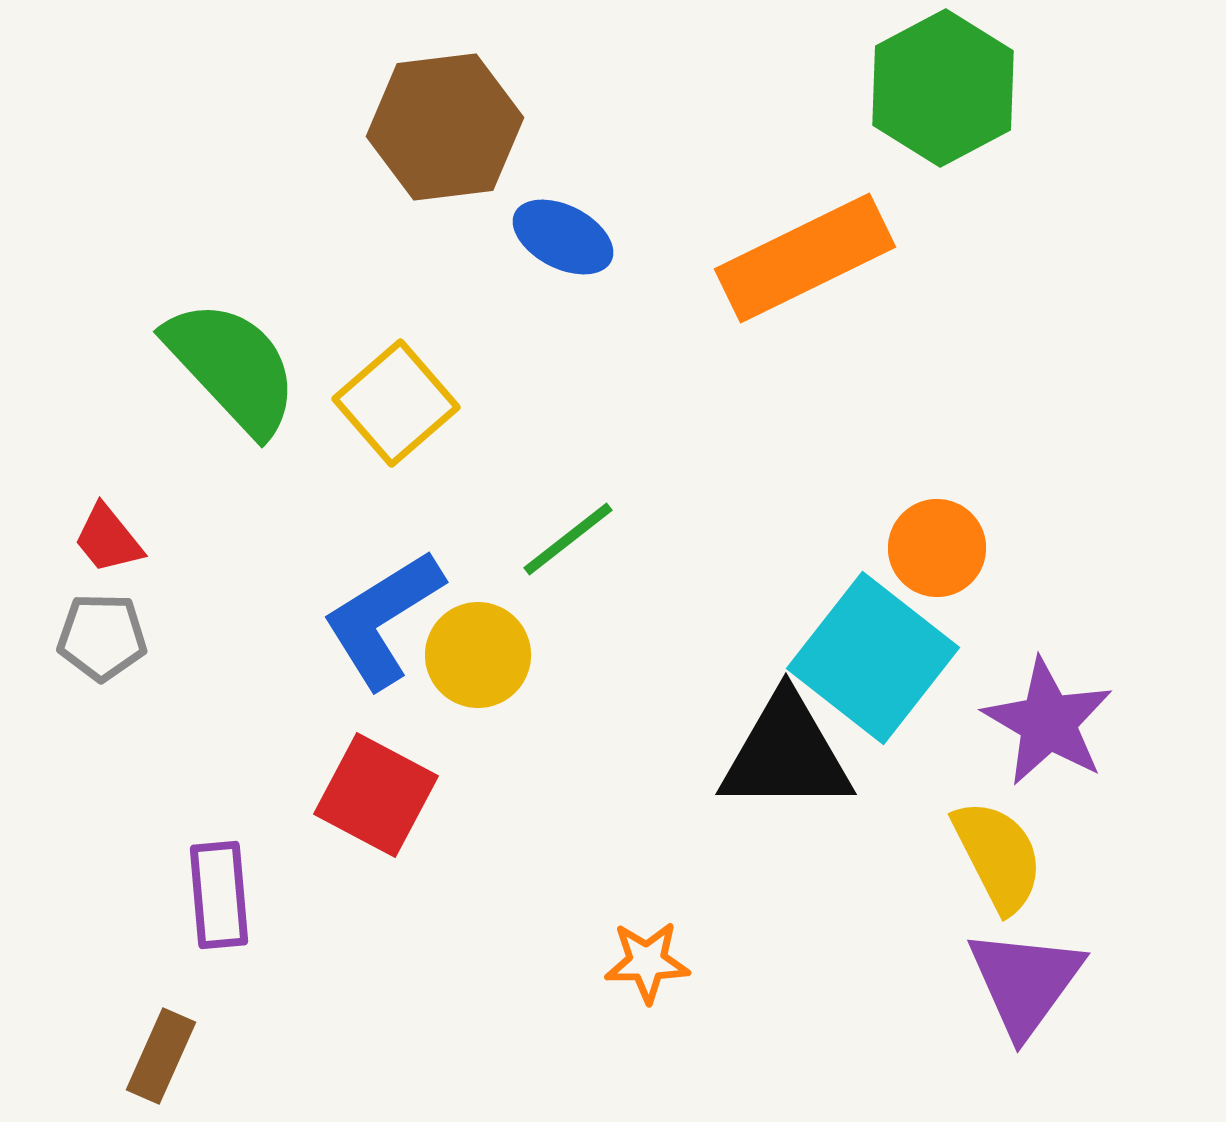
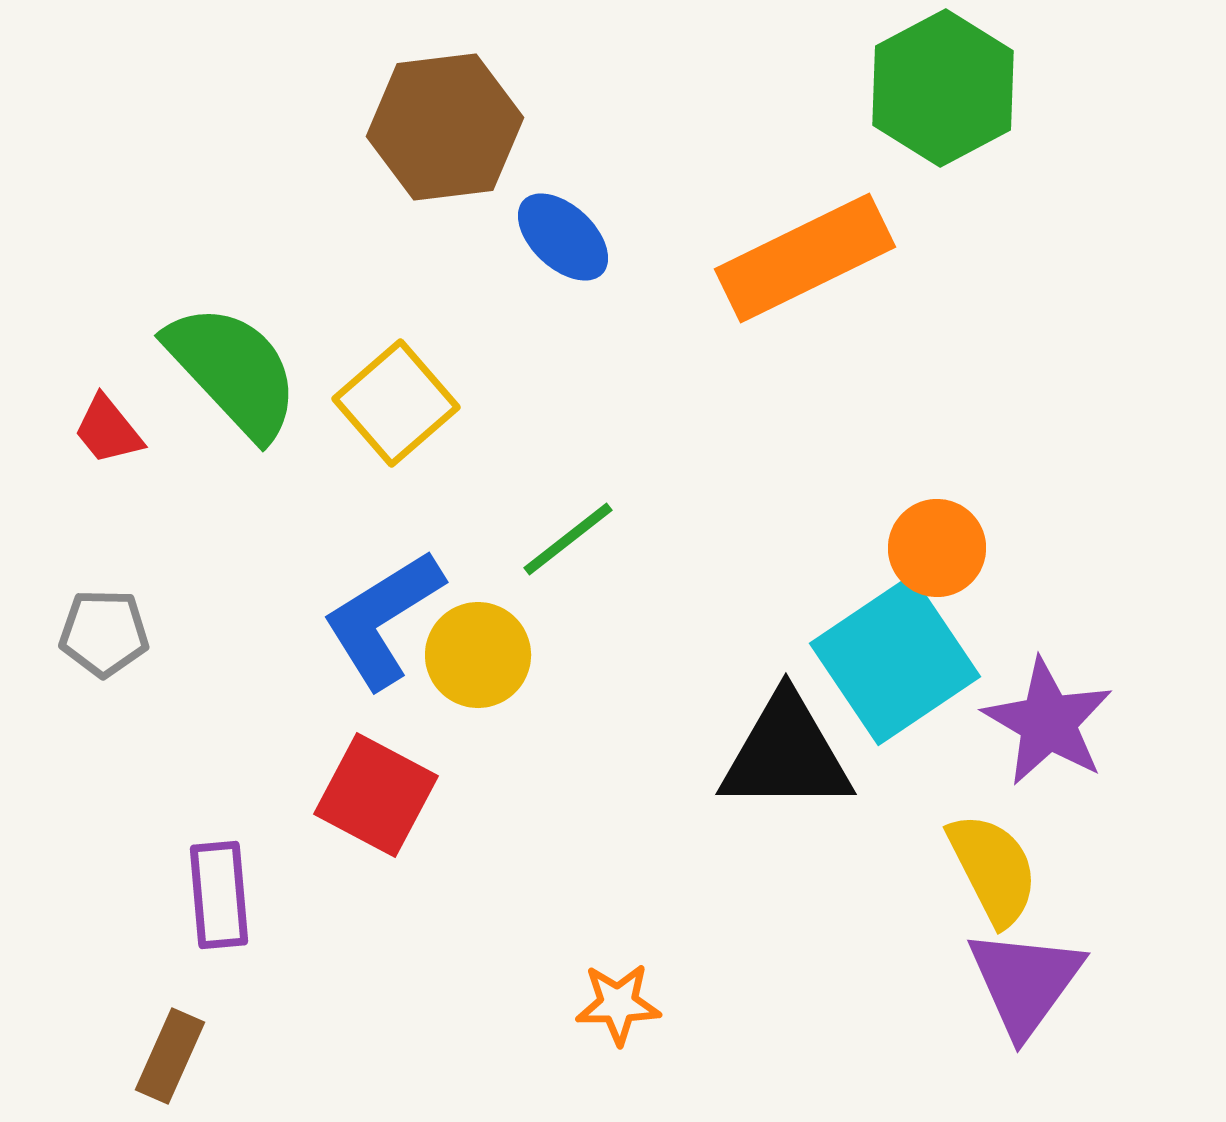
blue ellipse: rotated 16 degrees clockwise
green semicircle: moved 1 px right, 4 px down
red trapezoid: moved 109 px up
gray pentagon: moved 2 px right, 4 px up
cyan square: moved 22 px right, 2 px down; rotated 18 degrees clockwise
yellow semicircle: moved 5 px left, 13 px down
orange star: moved 29 px left, 42 px down
brown rectangle: moved 9 px right
